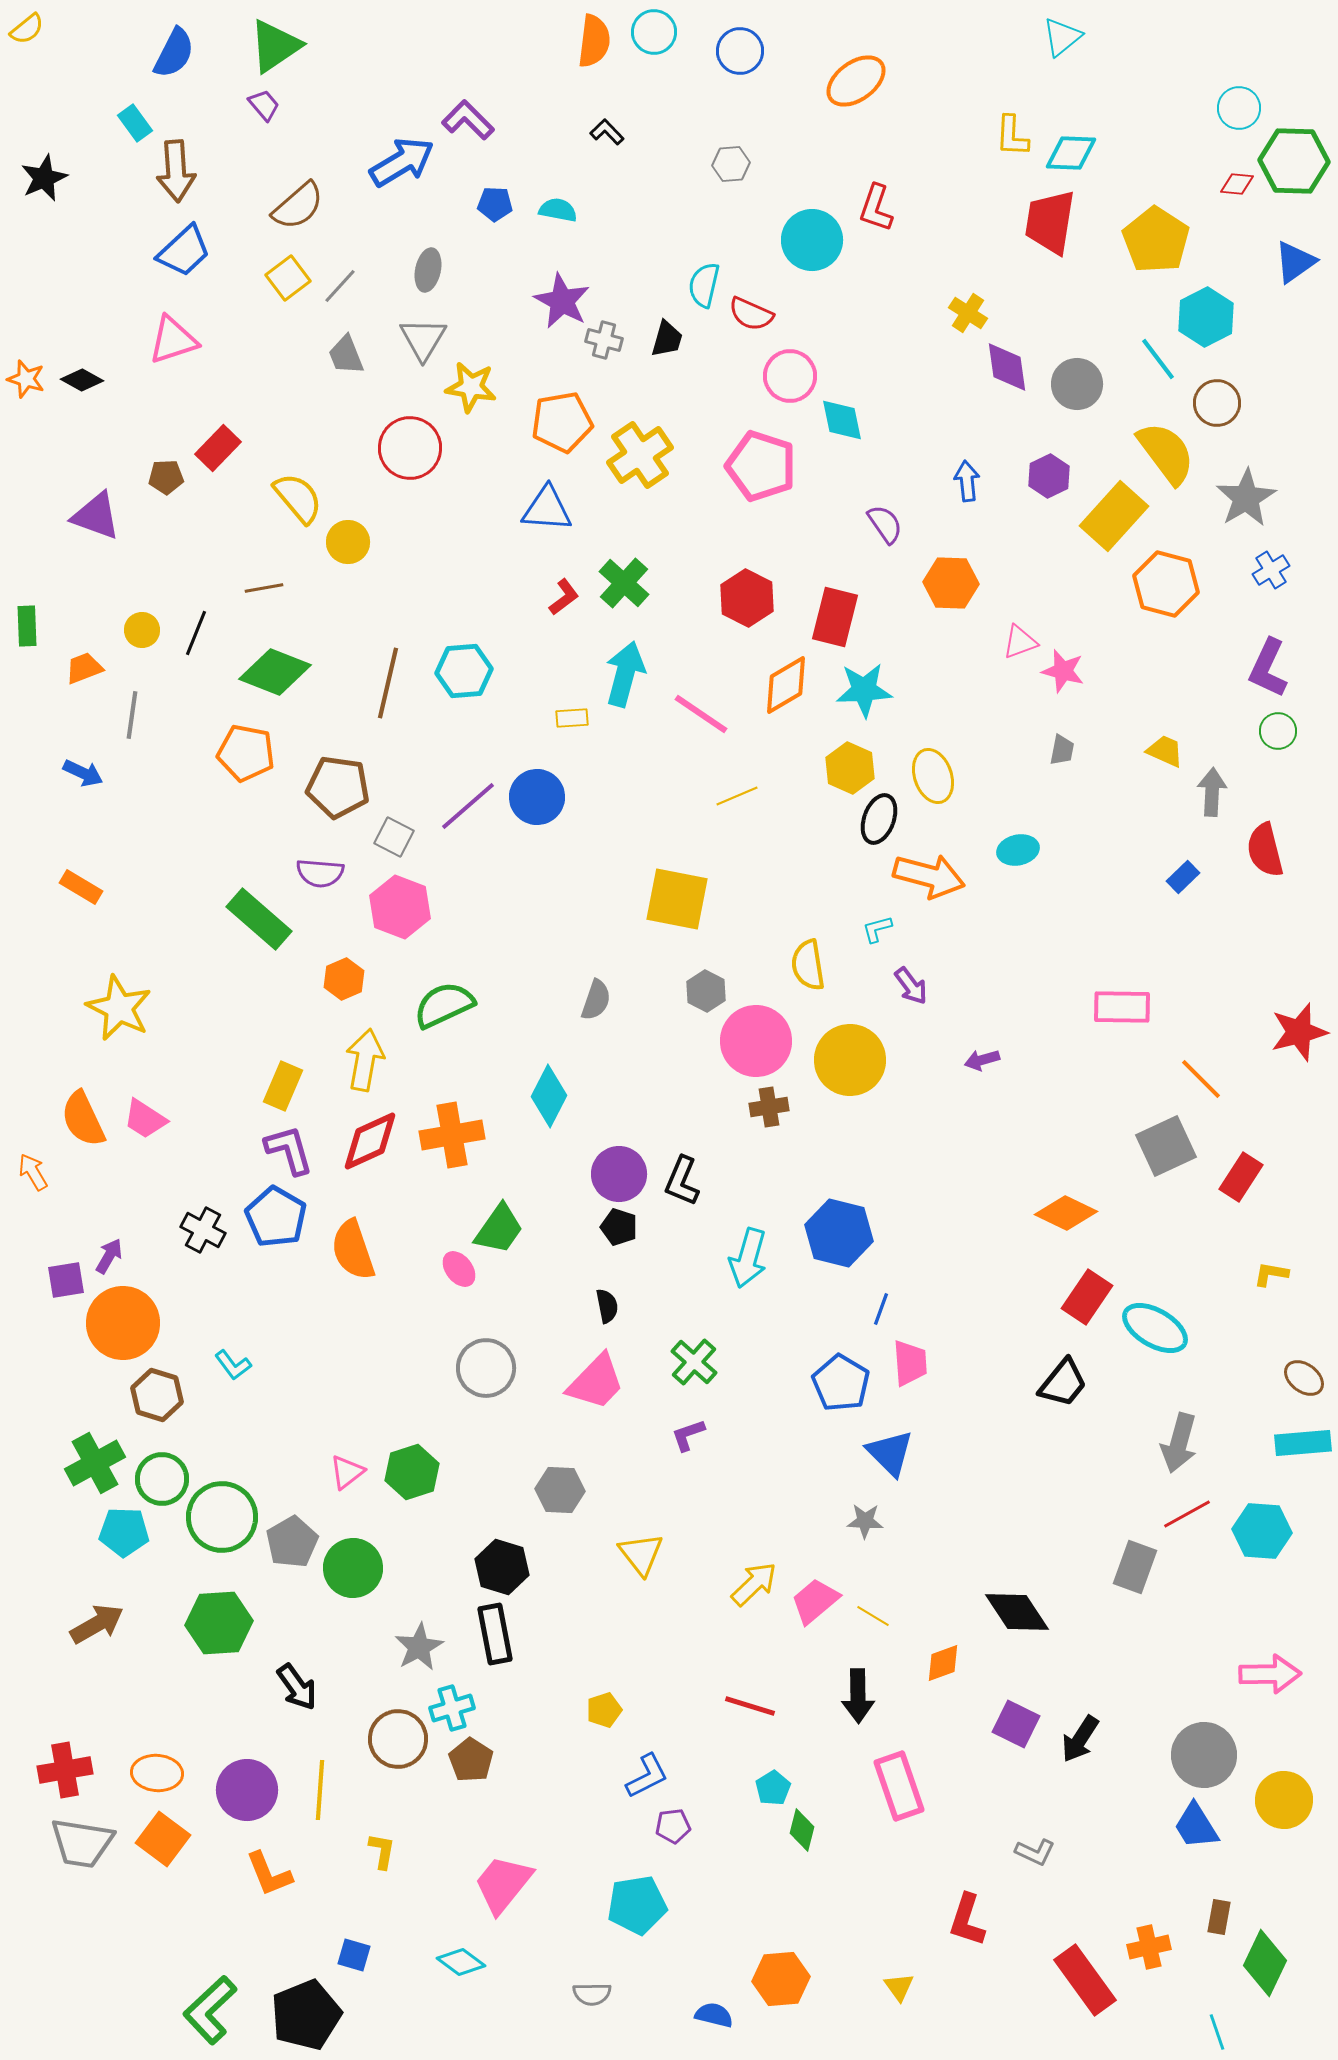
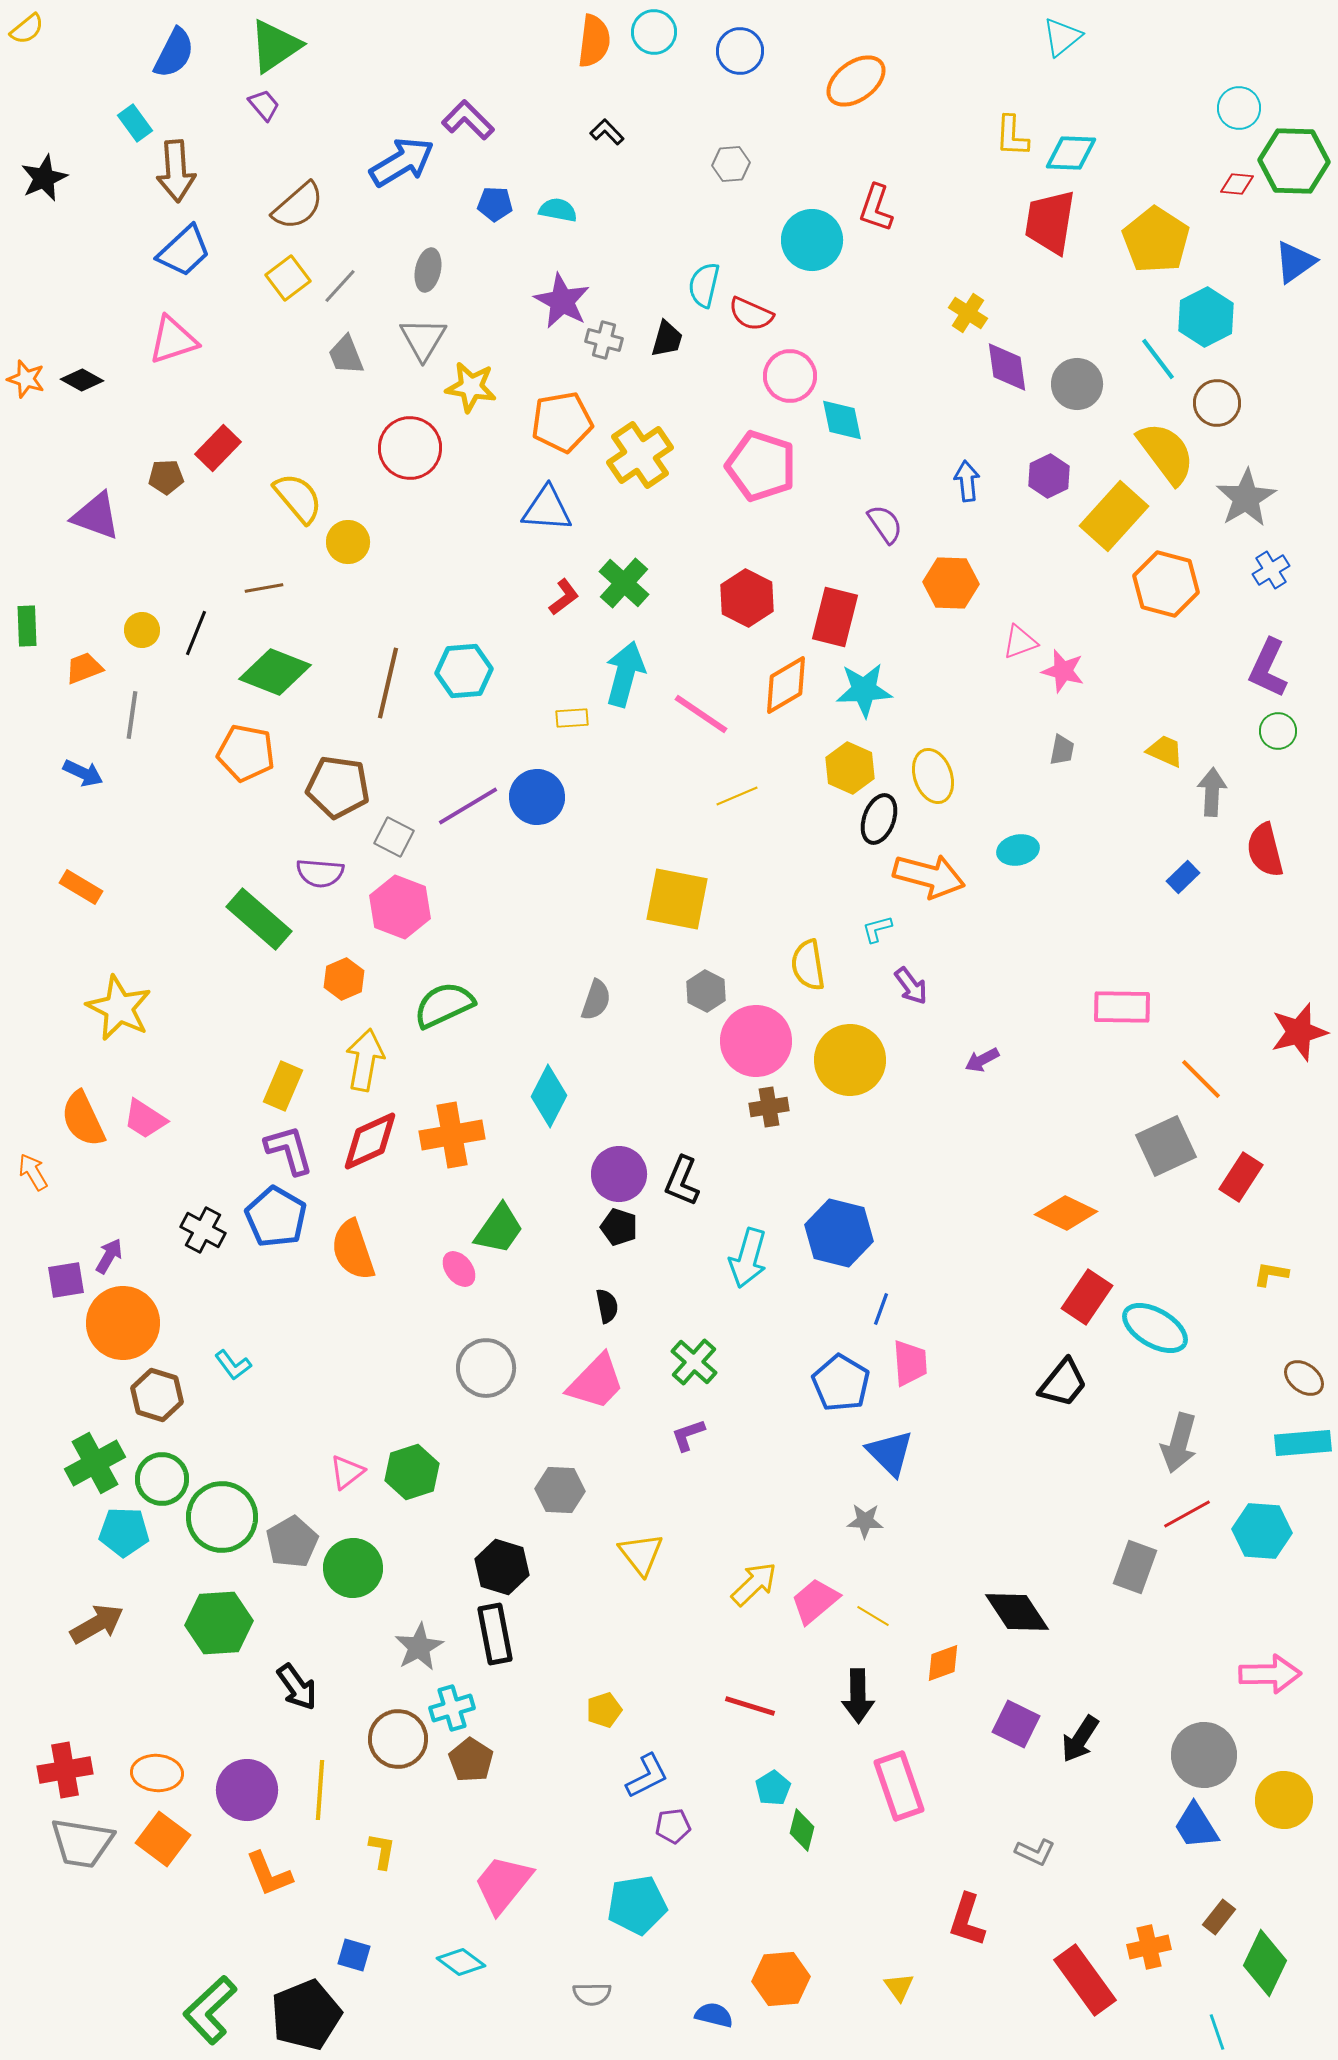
purple line at (468, 806): rotated 10 degrees clockwise
purple arrow at (982, 1060): rotated 12 degrees counterclockwise
brown rectangle at (1219, 1917): rotated 28 degrees clockwise
